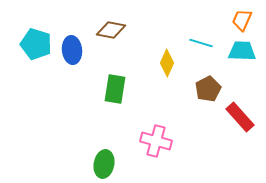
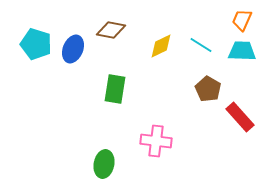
cyan line: moved 2 px down; rotated 15 degrees clockwise
blue ellipse: moved 1 px right, 1 px up; rotated 28 degrees clockwise
yellow diamond: moved 6 px left, 17 px up; rotated 40 degrees clockwise
brown pentagon: rotated 15 degrees counterclockwise
pink cross: rotated 8 degrees counterclockwise
